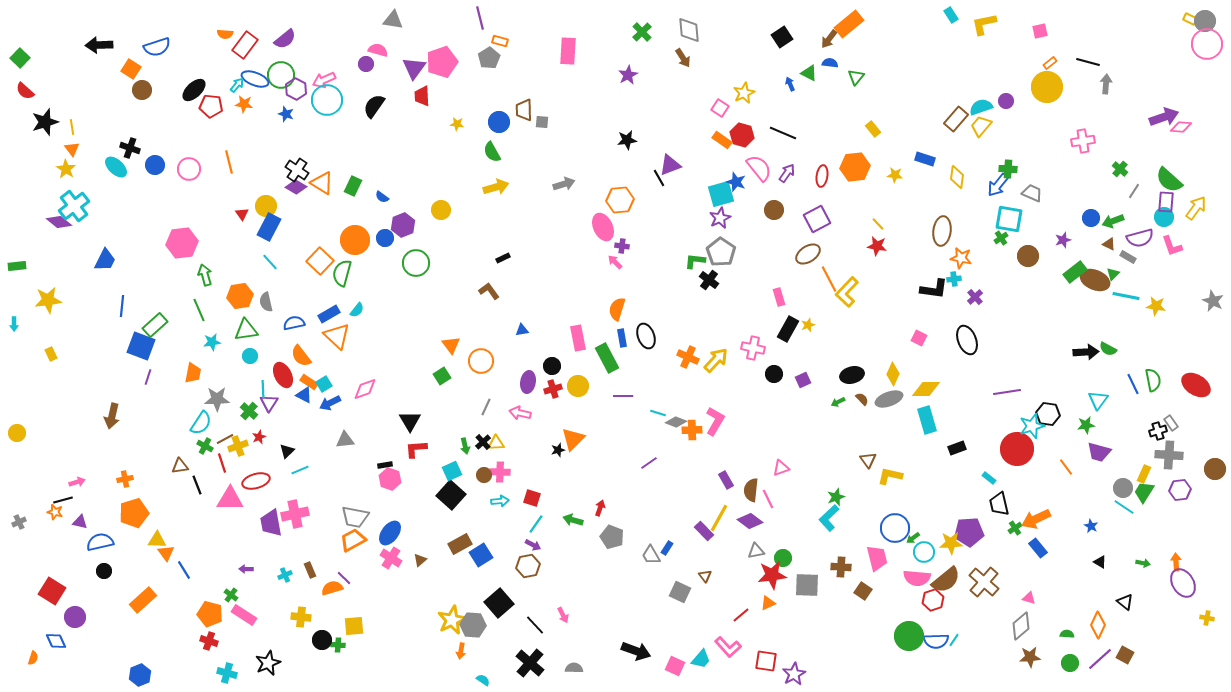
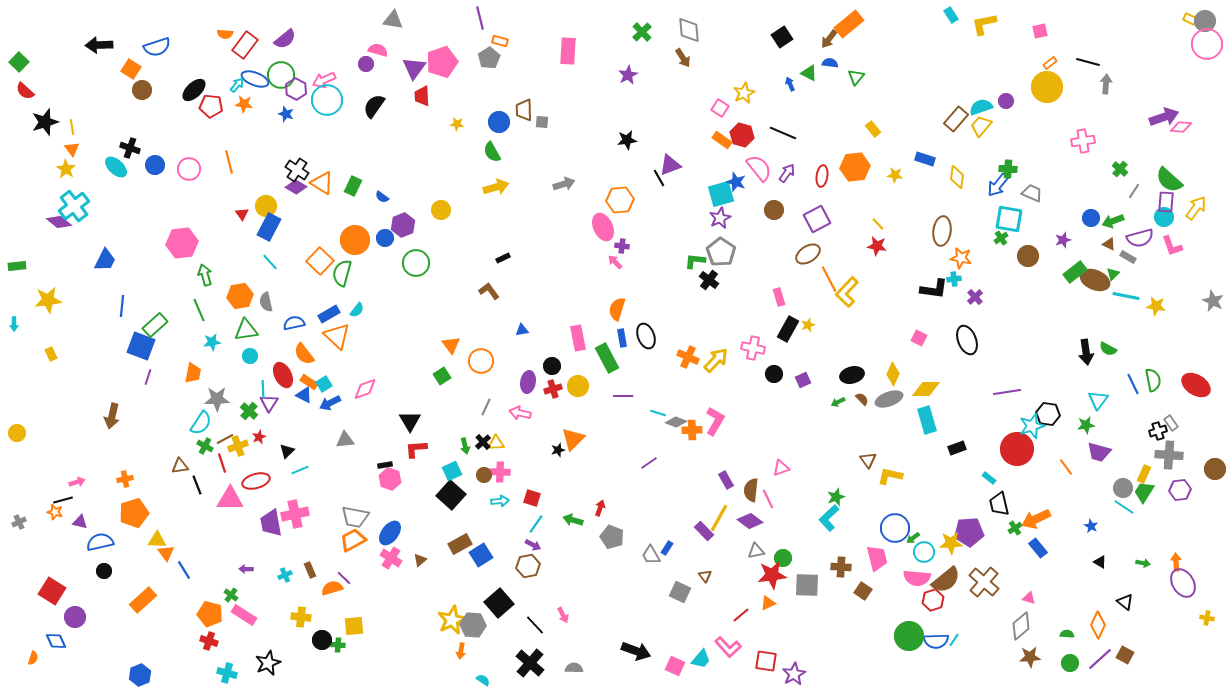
green square at (20, 58): moved 1 px left, 4 px down
black arrow at (1086, 352): rotated 85 degrees clockwise
orange semicircle at (301, 356): moved 3 px right, 2 px up
